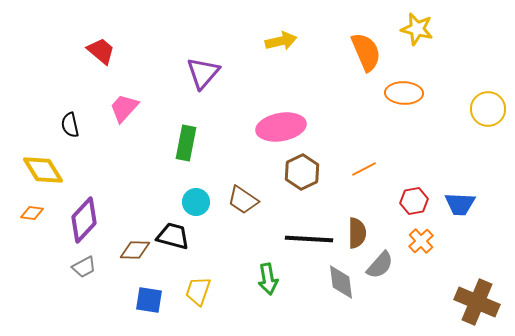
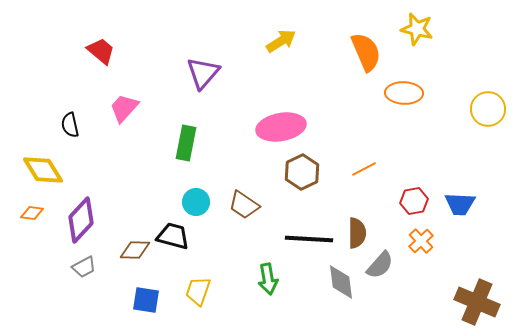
yellow arrow: rotated 20 degrees counterclockwise
brown trapezoid: moved 1 px right, 5 px down
purple diamond: moved 3 px left
blue square: moved 3 px left
